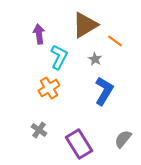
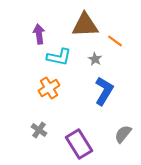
brown triangle: rotated 28 degrees clockwise
cyan L-shape: rotated 75 degrees clockwise
gray semicircle: moved 5 px up
